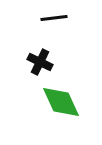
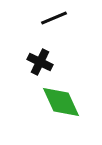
black line: rotated 16 degrees counterclockwise
